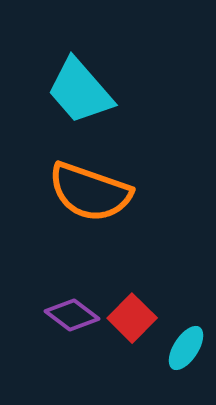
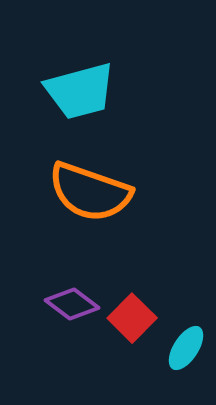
cyan trapezoid: rotated 64 degrees counterclockwise
purple diamond: moved 11 px up
